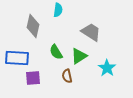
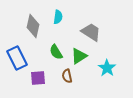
cyan semicircle: moved 7 px down
blue rectangle: rotated 60 degrees clockwise
purple square: moved 5 px right
